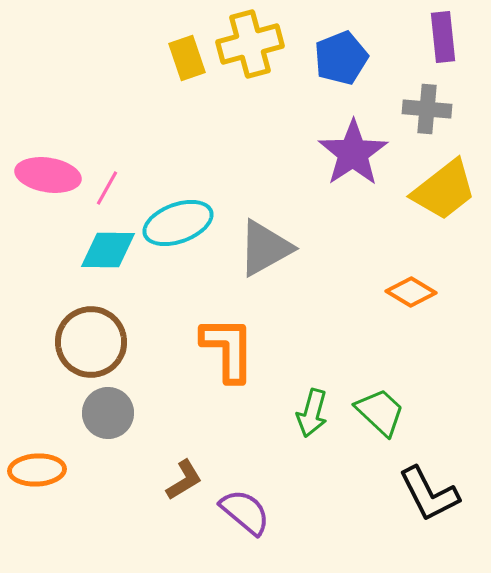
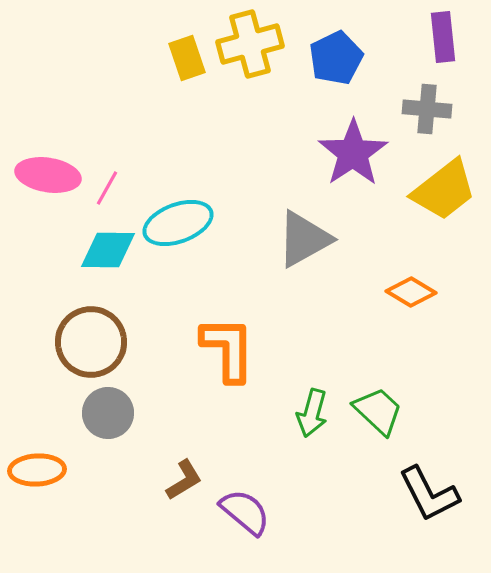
blue pentagon: moved 5 px left; rotated 4 degrees counterclockwise
gray triangle: moved 39 px right, 9 px up
green trapezoid: moved 2 px left, 1 px up
